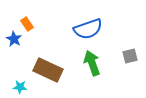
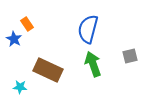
blue semicircle: rotated 124 degrees clockwise
green arrow: moved 1 px right, 1 px down
